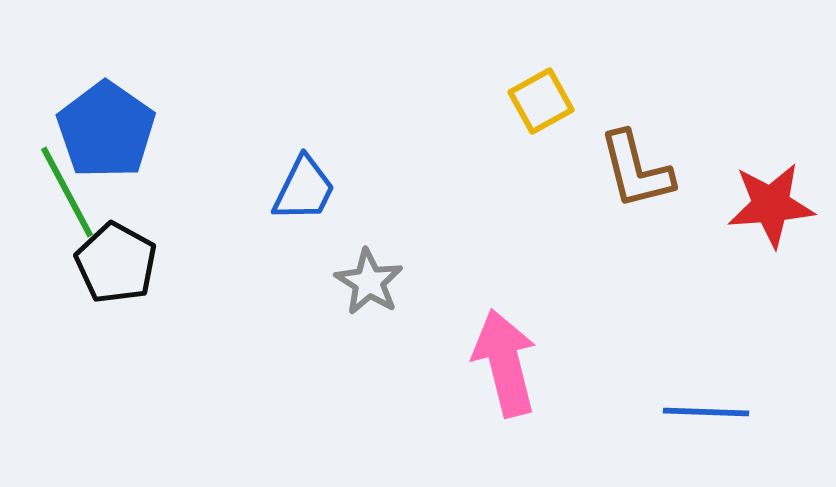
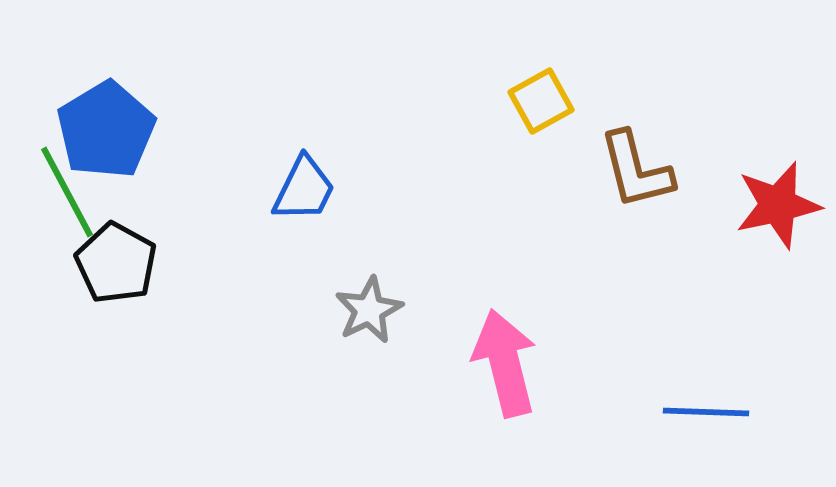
blue pentagon: rotated 6 degrees clockwise
red star: moved 7 px right; rotated 8 degrees counterclockwise
gray star: moved 28 px down; rotated 14 degrees clockwise
